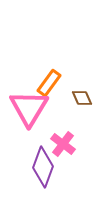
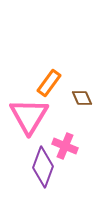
pink triangle: moved 8 px down
pink cross: moved 2 px right, 2 px down; rotated 15 degrees counterclockwise
